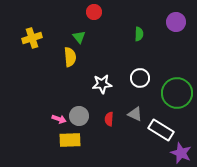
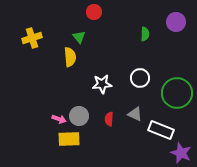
green semicircle: moved 6 px right
white rectangle: rotated 10 degrees counterclockwise
yellow rectangle: moved 1 px left, 1 px up
